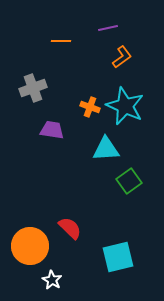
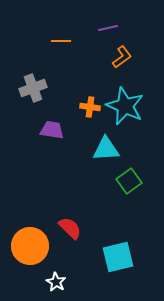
orange cross: rotated 12 degrees counterclockwise
white star: moved 4 px right, 2 px down
